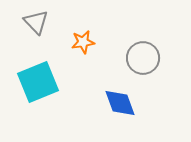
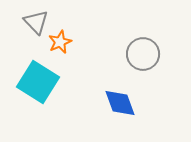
orange star: moved 23 px left; rotated 15 degrees counterclockwise
gray circle: moved 4 px up
cyan square: rotated 36 degrees counterclockwise
